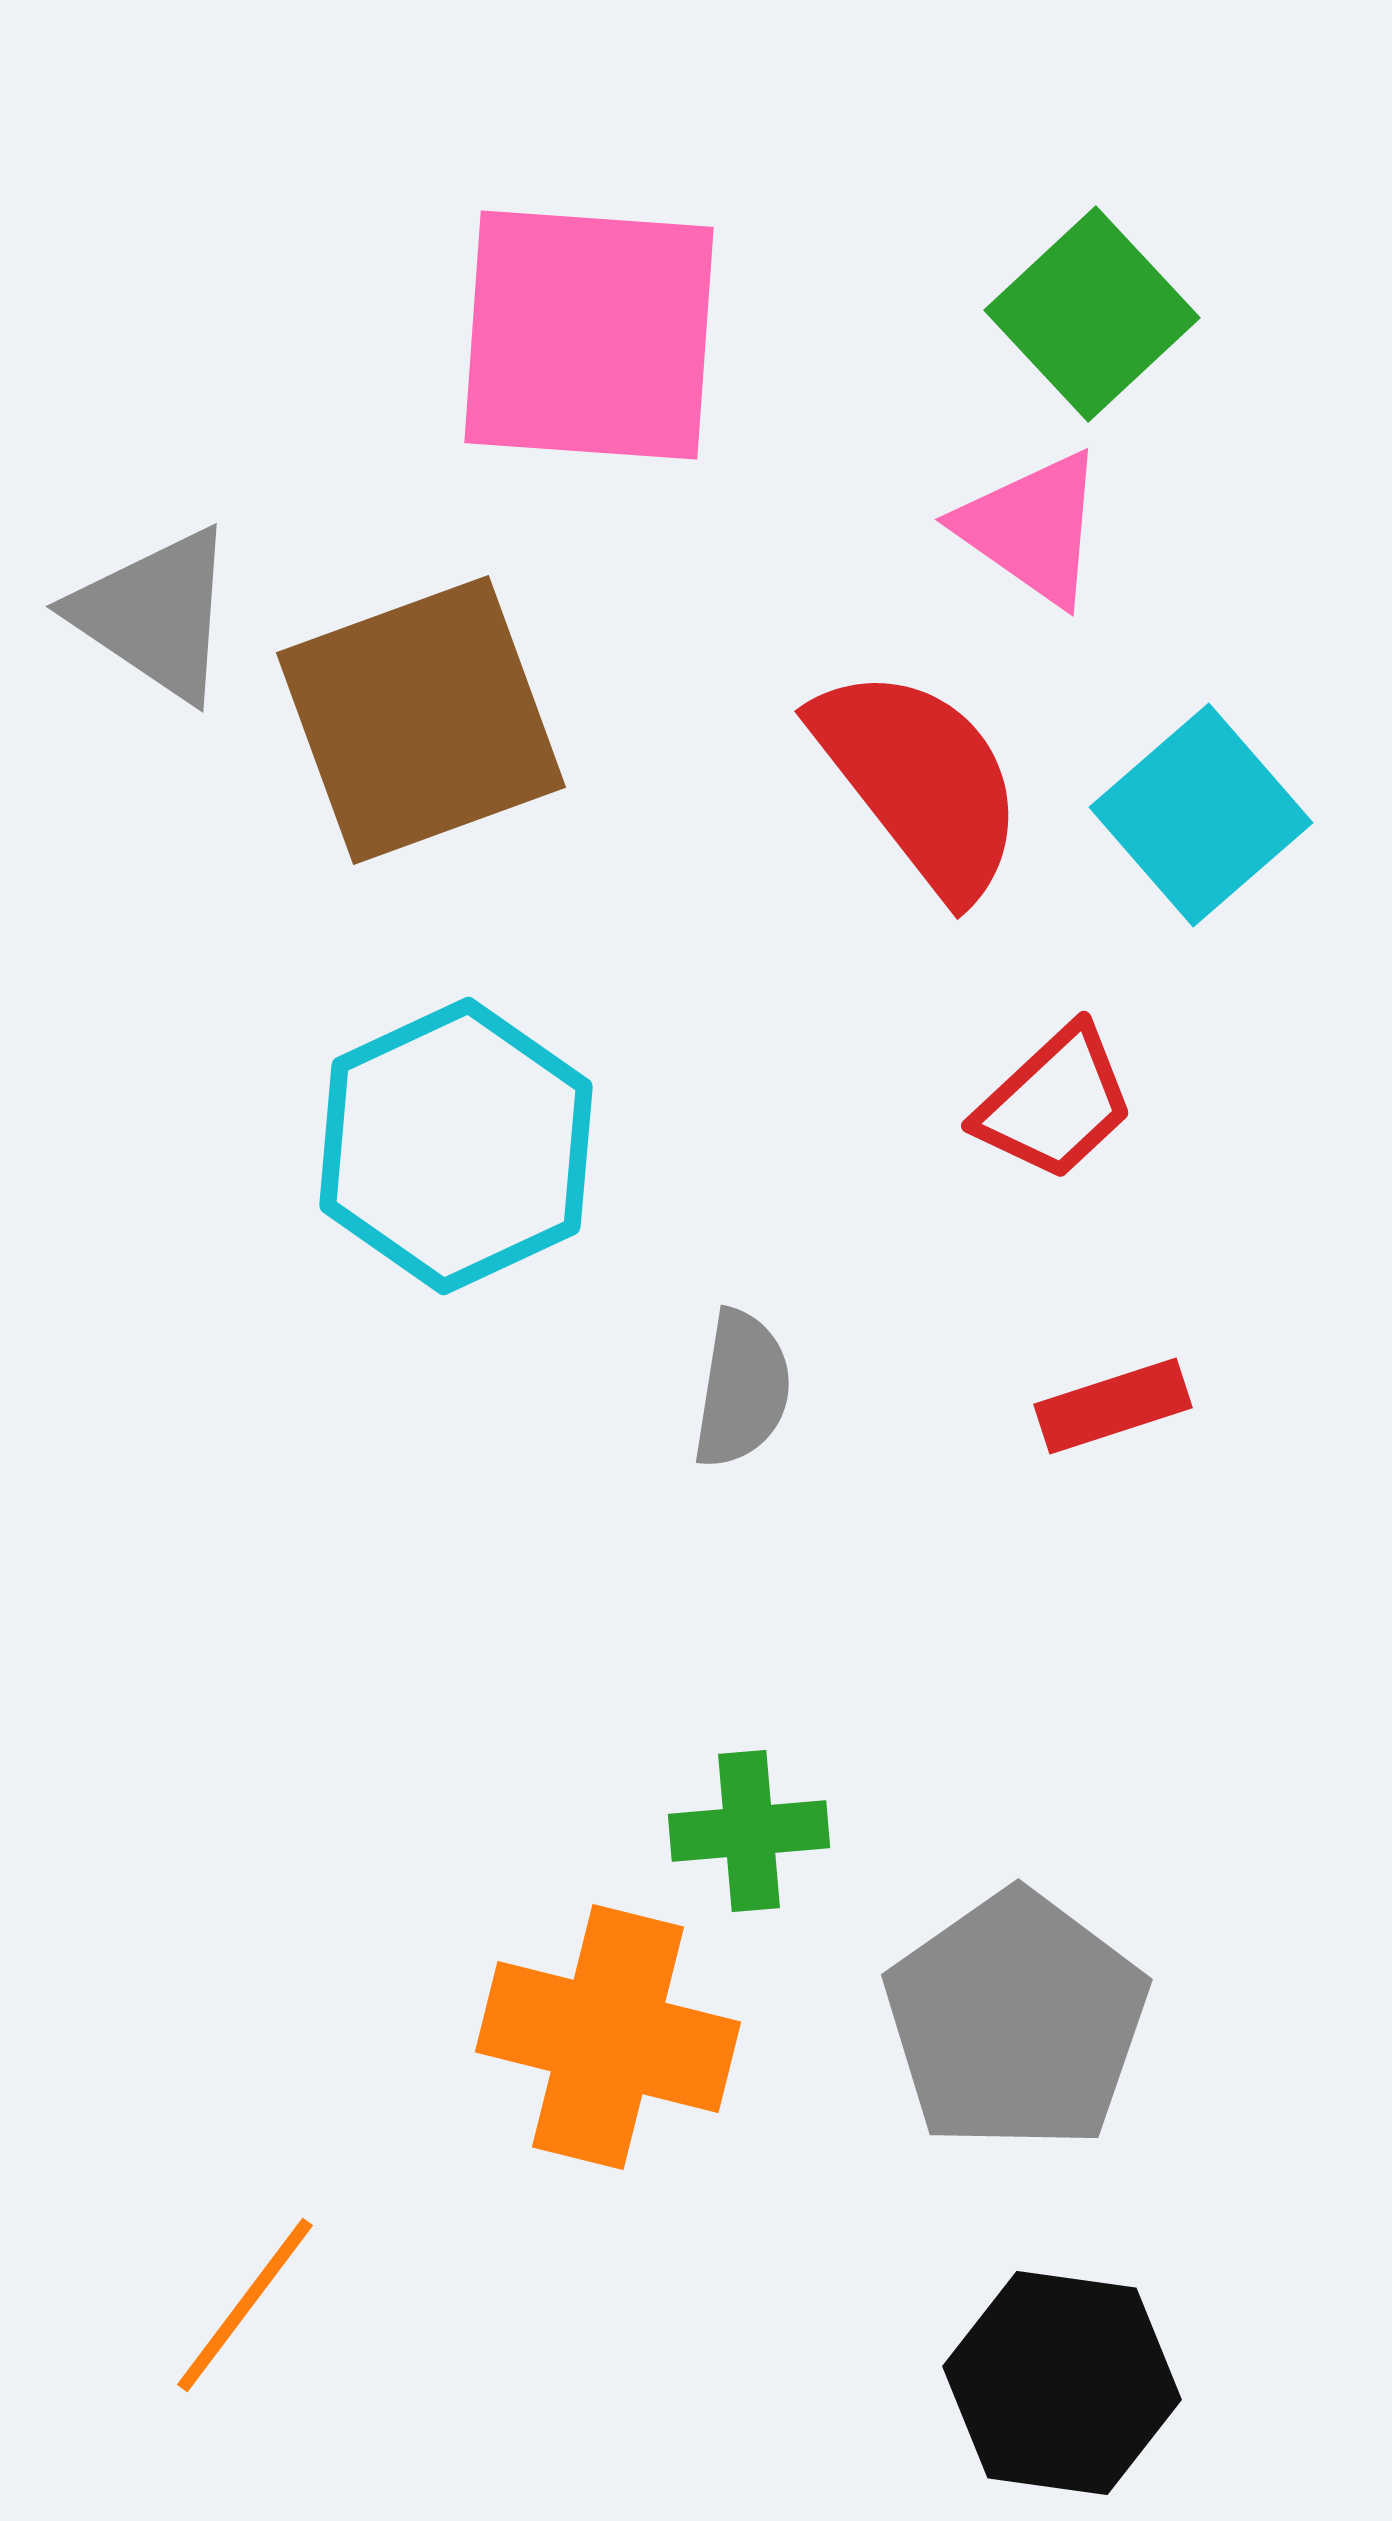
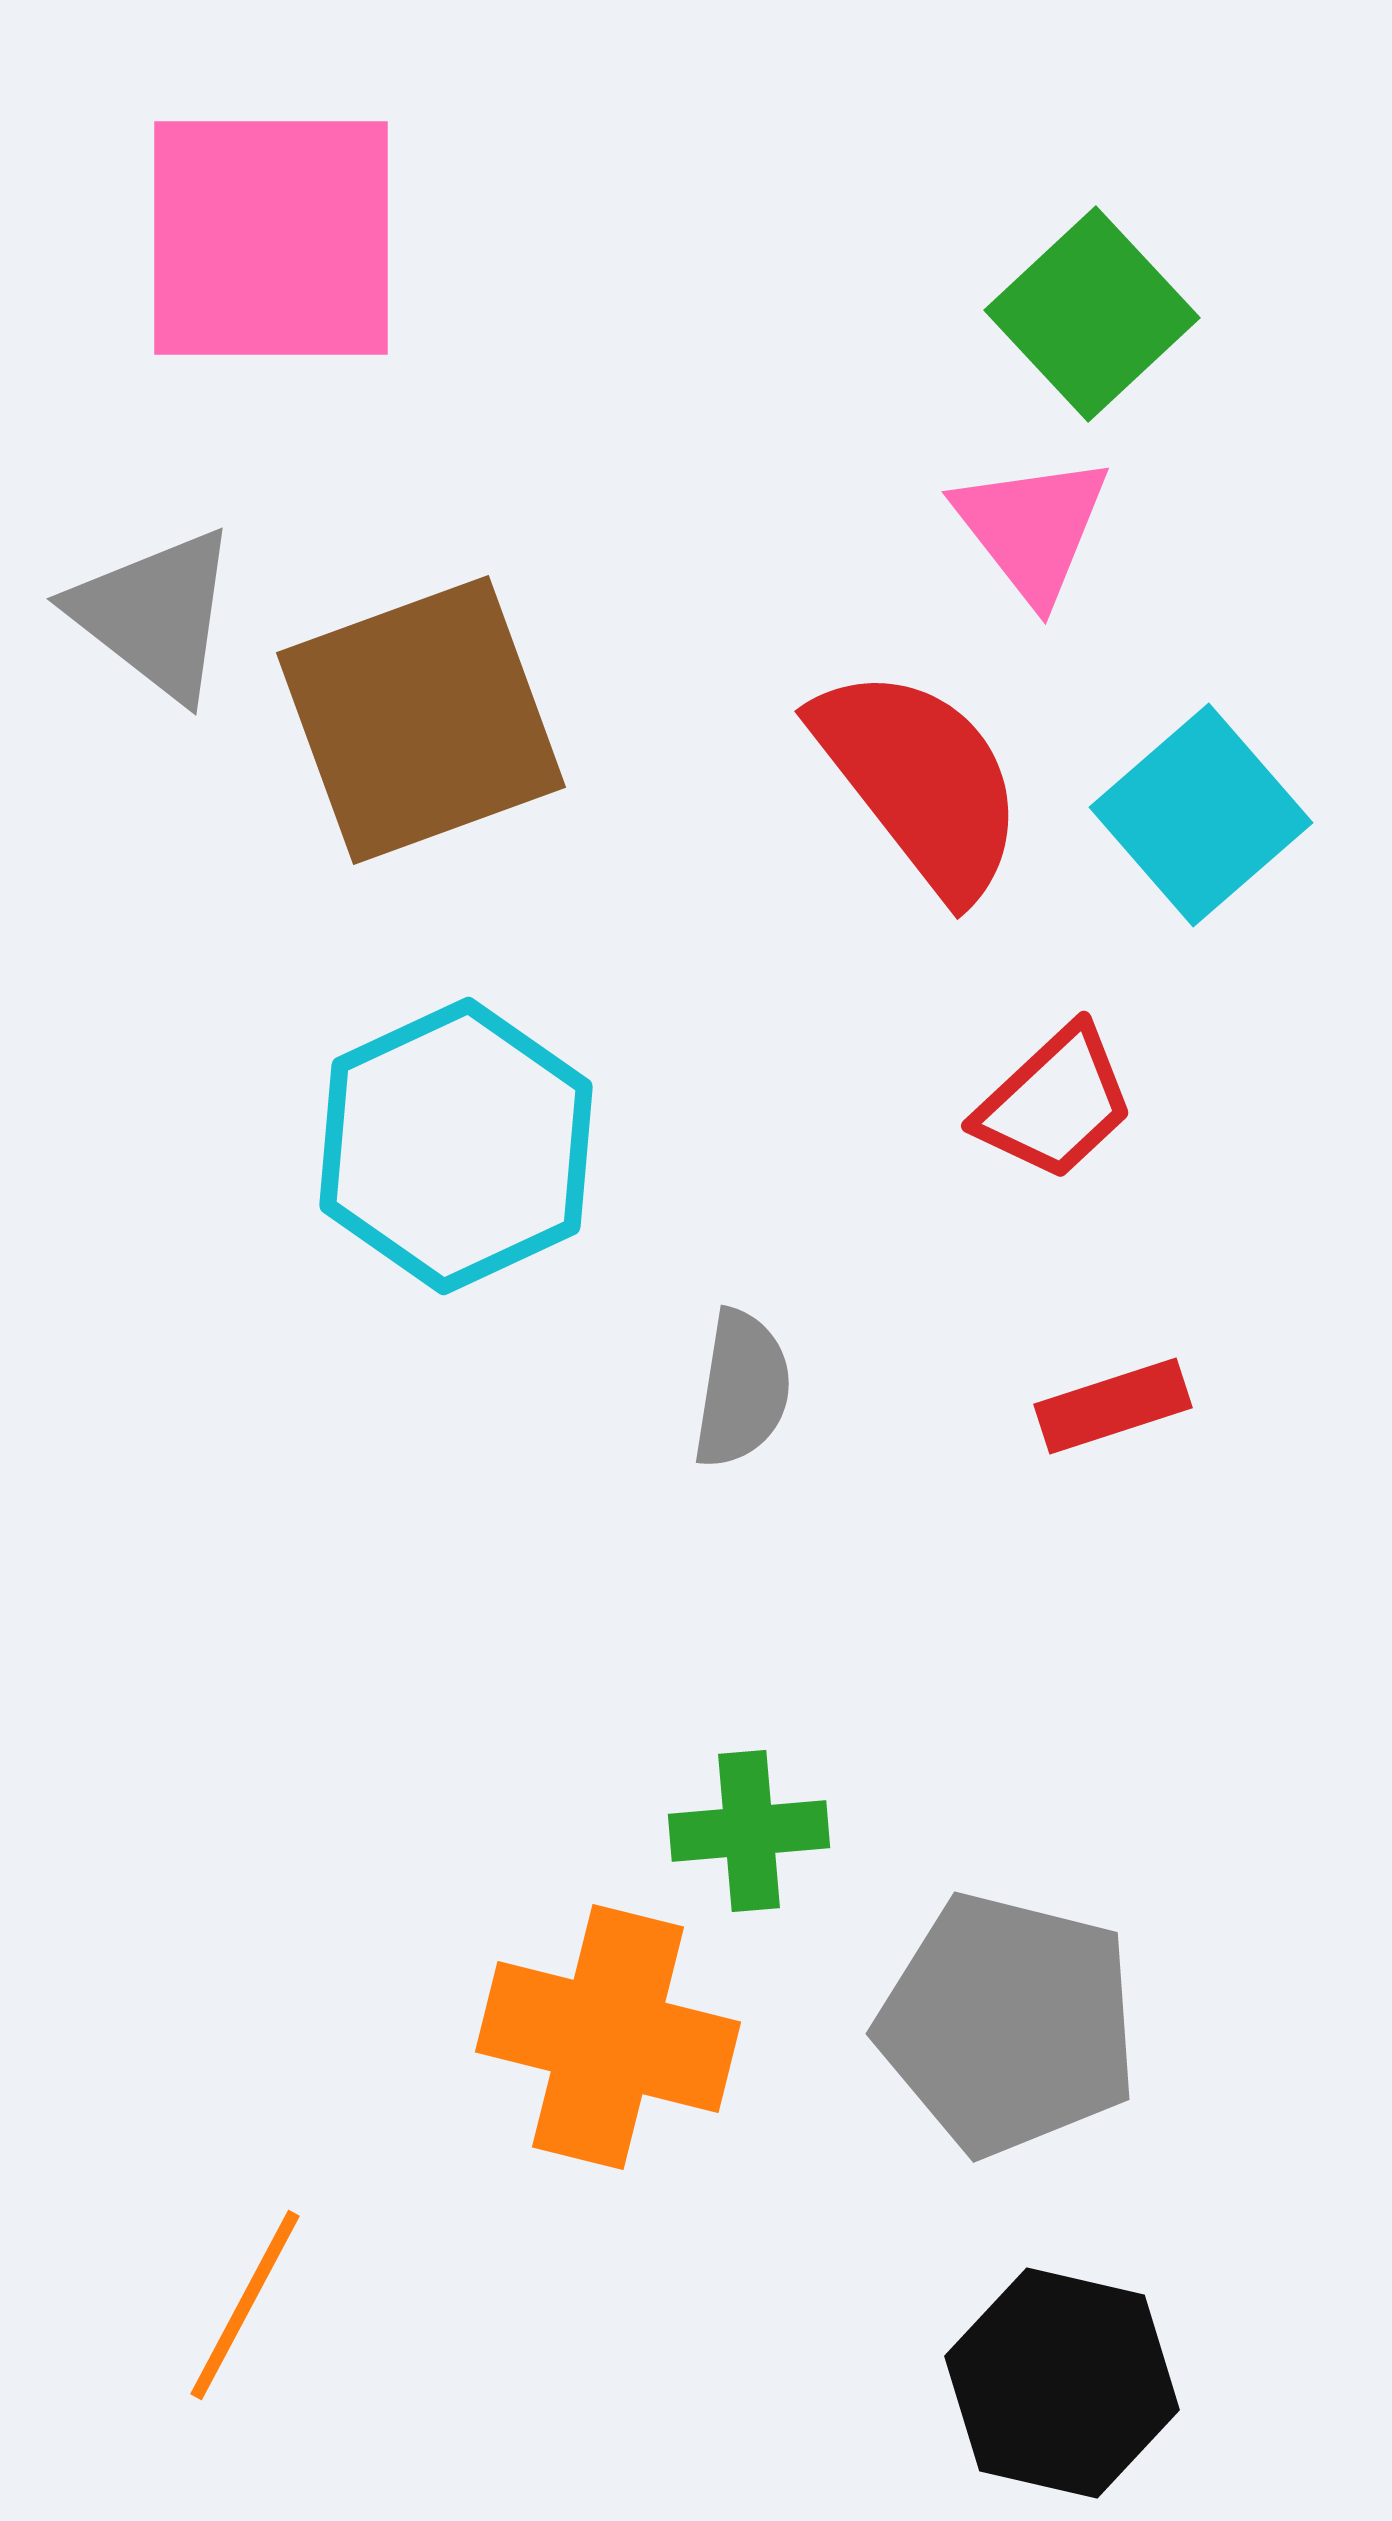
pink square: moved 318 px left, 97 px up; rotated 4 degrees counterclockwise
pink triangle: rotated 17 degrees clockwise
gray triangle: rotated 4 degrees clockwise
gray pentagon: moved 8 px left, 3 px down; rotated 23 degrees counterclockwise
orange line: rotated 9 degrees counterclockwise
black hexagon: rotated 5 degrees clockwise
